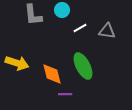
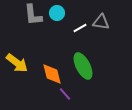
cyan circle: moved 5 px left, 3 px down
gray triangle: moved 6 px left, 9 px up
yellow arrow: rotated 20 degrees clockwise
purple line: rotated 48 degrees clockwise
